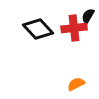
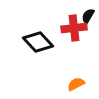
black diamond: moved 13 px down
